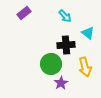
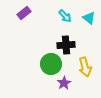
cyan triangle: moved 1 px right, 15 px up
purple star: moved 3 px right
